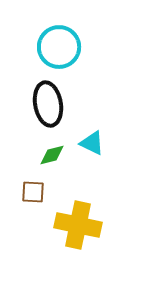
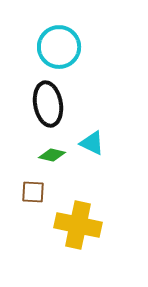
green diamond: rotated 28 degrees clockwise
